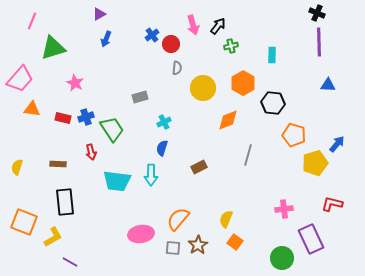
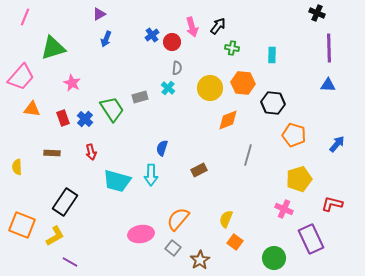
pink line at (32, 21): moved 7 px left, 4 px up
pink arrow at (193, 25): moved 1 px left, 2 px down
purple line at (319, 42): moved 10 px right, 6 px down
red circle at (171, 44): moved 1 px right, 2 px up
green cross at (231, 46): moved 1 px right, 2 px down; rotated 24 degrees clockwise
pink trapezoid at (20, 79): moved 1 px right, 2 px up
pink star at (75, 83): moved 3 px left
orange hexagon at (243, 83): rotated 25 degrees counterclockwise
yellow circle at (203, 88): moved 7 px right
blue cross at (86, 117): moved 1 px left, 2 px down; rotated 28 degrees counterclockwise
red rectangle at (63, 118): rotated 56 degrees clockwise
cyan cross at (164, 122): moved 4 px right, 34 px up; rotated 24 degrees counterclockwise
green trapezoid at (112, 129): moved 20 px up
yellow pentagon at (315, 163): moved 16 px left, 16 px down
brown rectangle at (58, 164): moved 6 px left, 11 px up
yellow semicircle at (17, 167): rotated 21 degrees counterclockwise
brown rectangle at (199, 167): moved 3 px down
cyan trapezoid at (117, 181): rotated 8 degrees clockwise
black rectangle at (65, 202): rotated 40 degrees clockwise
pink cross at (284, 209): rotated 30 degrees clockwise
orange square at (24, 222): moved 2 px left, 3 px down
yellow L-shape at (53, 237): moved 2 px right, 1 px up
brown star at (198, 245): moved 2 px right, 15 px down
gray square at (173, 248): rotated 35 degrees clockwise
green circle at (282, 258): moved 8 px left
